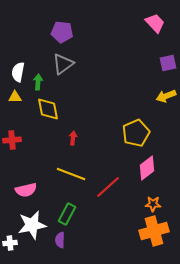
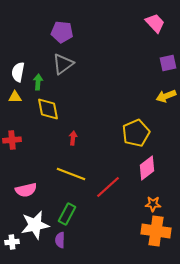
white star: moved 3 px right
orange cross: moved 2 px right; rotated 24 degrees clockwise
white cross: moved 2 px right, 1 px up
